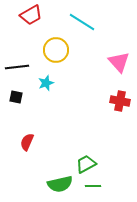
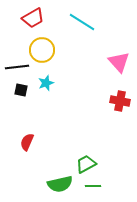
red trapezoid: moved 2 px right, 3 px down
yellow circle: moved 14 px left
black square: moved 5 px right, 7 px up
